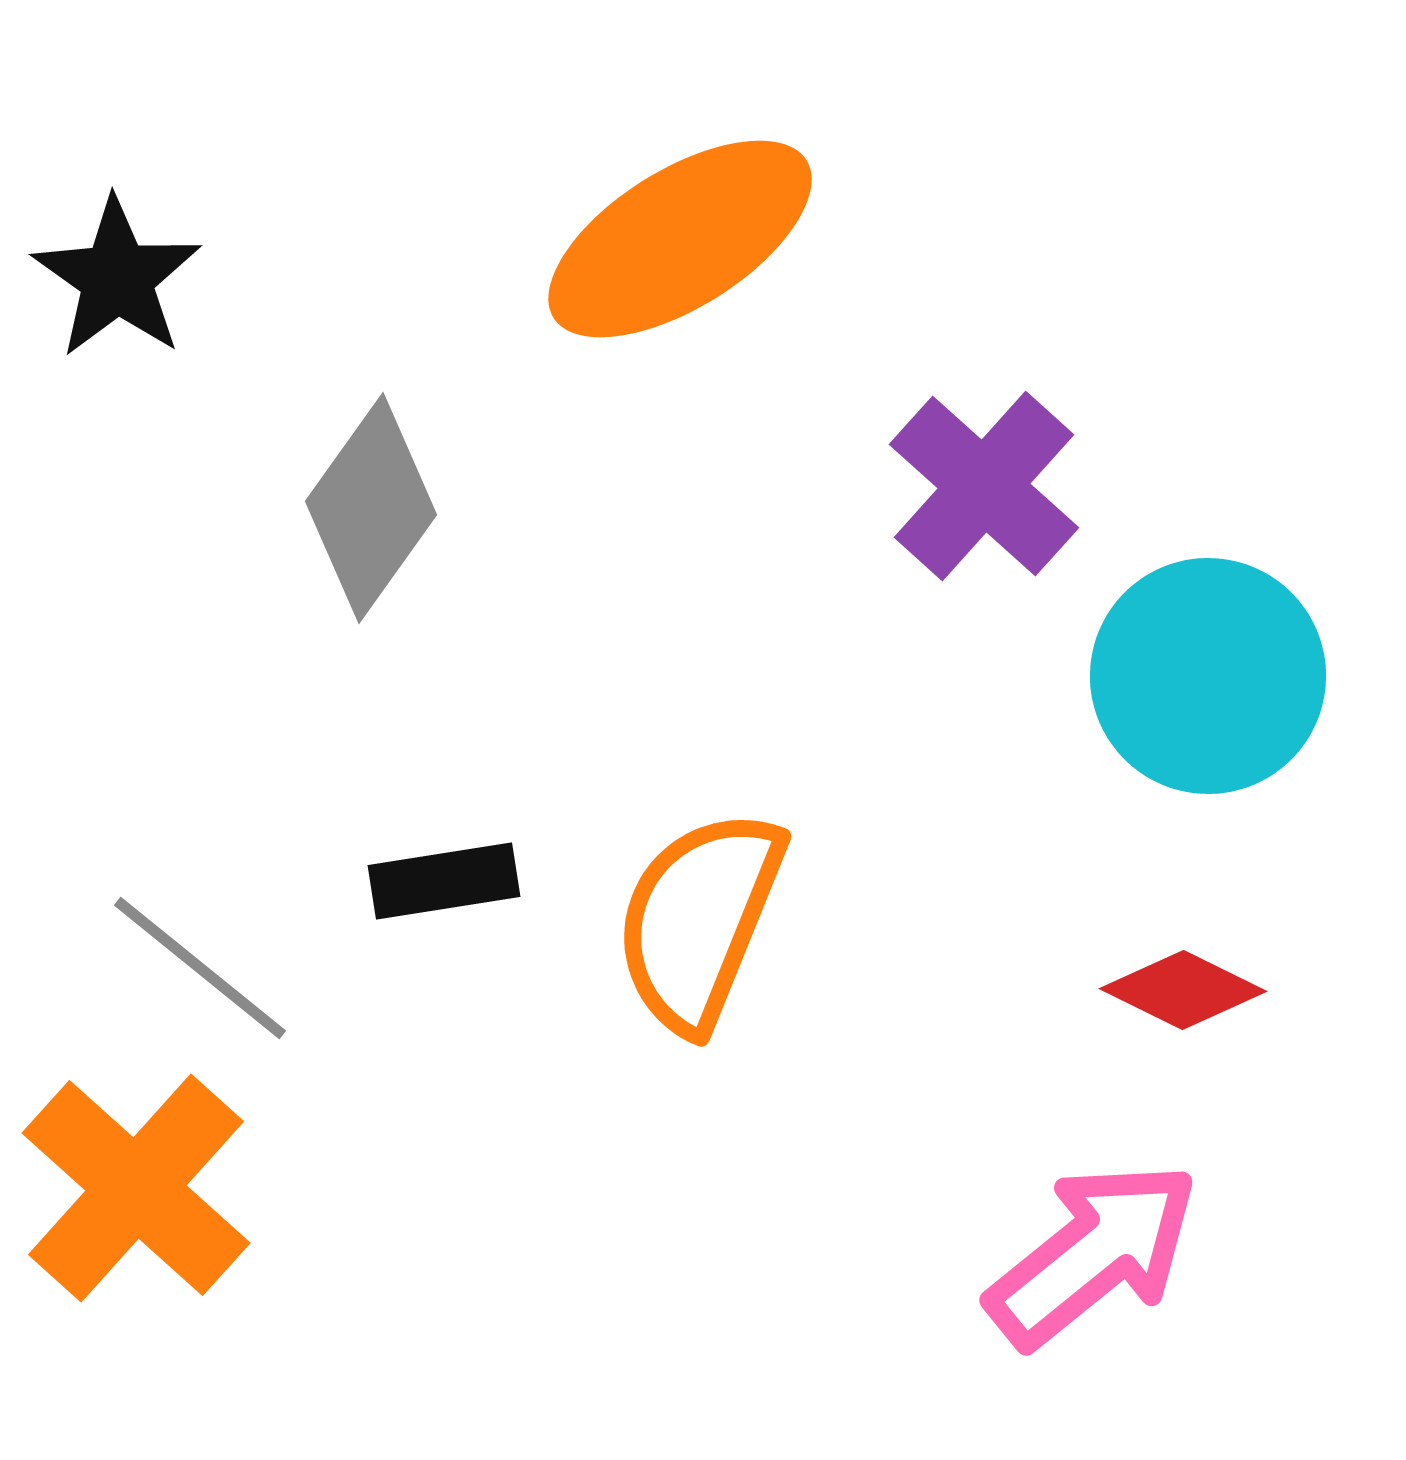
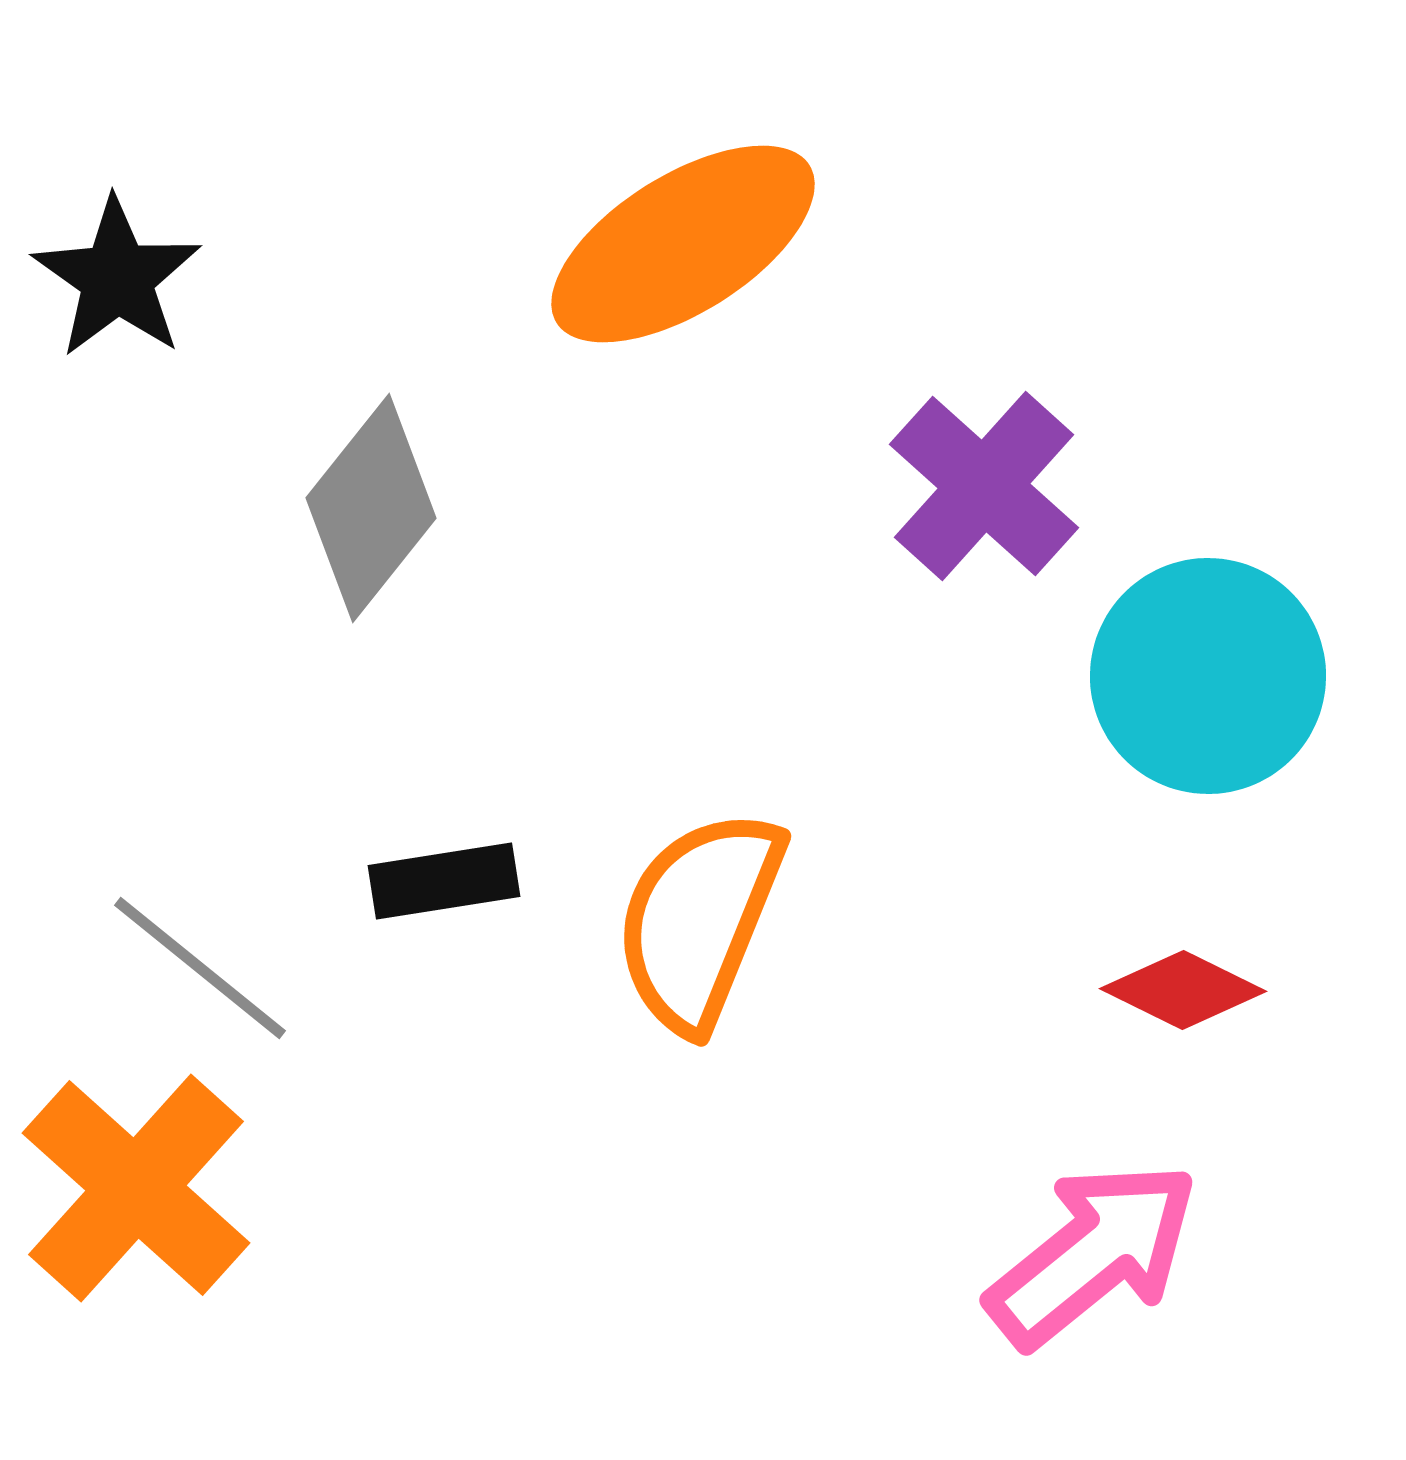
orange ellipse: moved 3 px right, 5 px down
gray diamond: rotated 3 degrees clockwise
